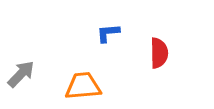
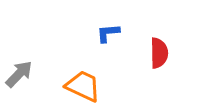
gray arrow: moved 2 px left
orange trapezoid: rotated 30 degrees clockwise
